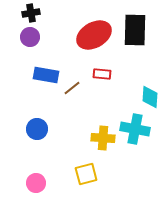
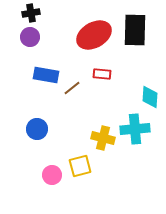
cyan cross: rotated 16 degrees counterclockwise
yellow cross: rotated 10 degrees clockwise
yellow square: moved 6 px left, 8 px up
pink circle: moved 16 px right, 8 px up
